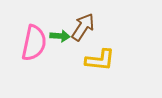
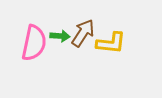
brown arrow: moved 6 px down
yellow L-shape: moved 11 px right, 17 px up
